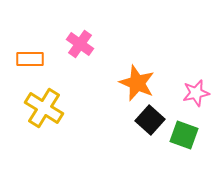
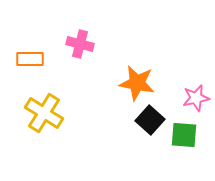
pink cross: rotated 20 degrees counterclockwise
orange star: rotated 12 degrees counterclockwise
pink star: moved 5 px down
yellow cross: moved 5 px down
green square: rotated 16 degrees counterclockwise
